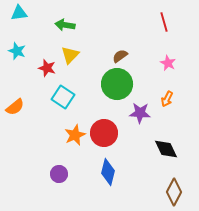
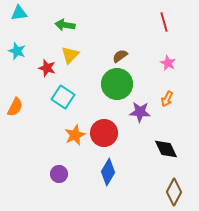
orange semicircle: rotated 24 degrees counterclockwise
purple star: moved 1 px up
blue diamond: rotated 16 degrees clockwise
